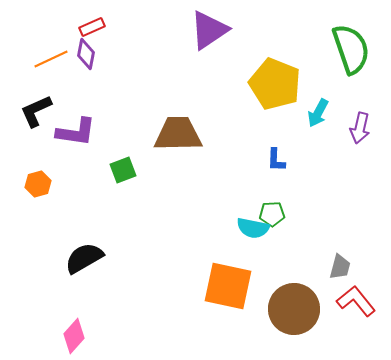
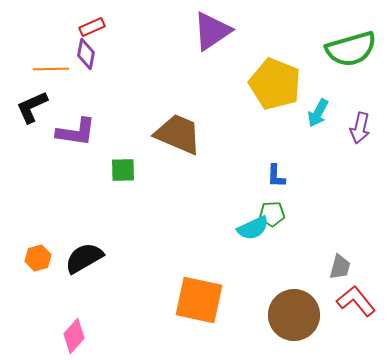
purple triangle: moved 3 px right, 1 px down
green semicircle: rotated 93 degrees clockwise
orange line: moved 10 px down; rotated 24 degrees clockwise
black L-shape: moved 4 px left, 4 px up
brown trapezoid: rotated 24 degrees clockwise
blue L-shape: moved 16 px down
green square: rotated 20 degrees clockwise
orange hexagon: moved 74 px down
cyan semicircle: rotated 36 degrees counterclockwise
orange square: moved 29 px left, 14 px down
brown circle: moved 6 px down
